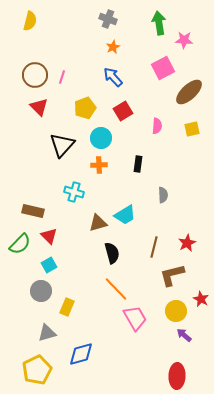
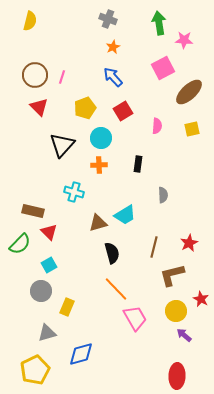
red triangle at (49, 236): moved 4 px up
red star at (187, 243): moved 2 px right
yellow pentagon at (37, 370): moved 2 px left
